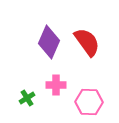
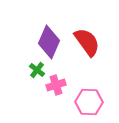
pink cross: rotated 18 degrees counterclockwise
green cross: moved 10 px right, 28 px up; rotated 21 degrees counterclockwise
